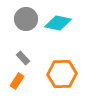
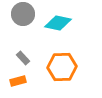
gray circle: moved 3 px left, 5 px up
orange hexagon: moved 7 px up
orange rectangle: moved 1 px right; rotated 42 degrees clockwise
